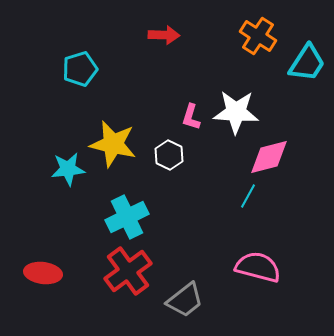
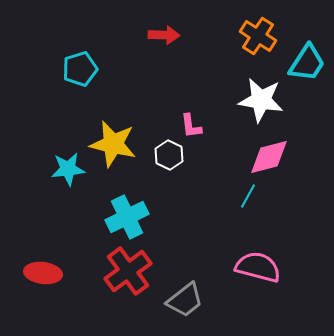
white star: moved 25 px right, 12 px up; rotated 6 degrees clockwise
pink L-shape: moved 9 px down; rotated 24 degrees counterclockwise
